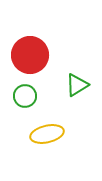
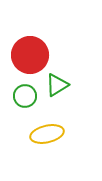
green triangle: moved 20 px left
